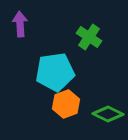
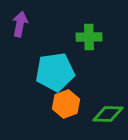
purple arrow: rotated 15 degrees clockwise
green cross: rotated 35 degrees counterclockwise
green diamond: rotated 24 degrees counterclockwise
